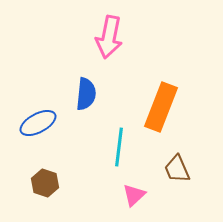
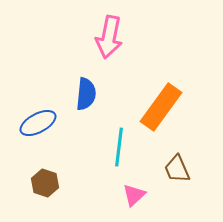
orange rectangle: rotated 15 degrees clockwise
